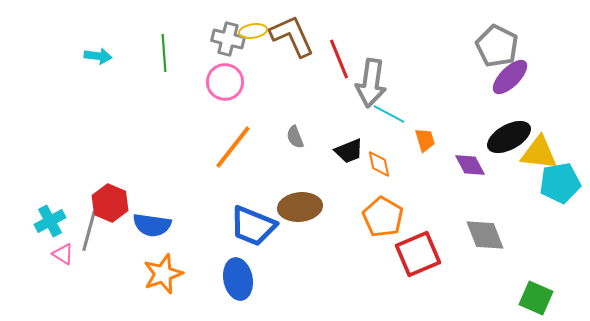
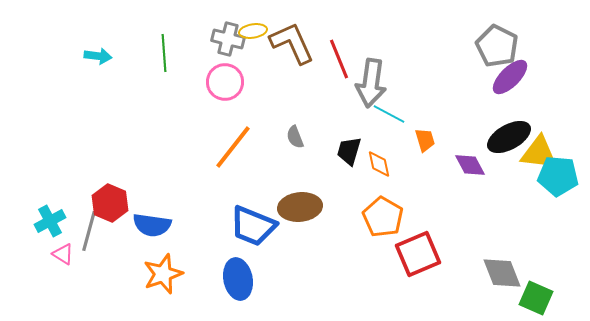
brown L-shape: moved 7 px down
black trapezoid: rotated 128 degrees clockwise
cyan pentagon: moved 2 px left, 7 px up; rotated 15 degrees clockwise
gray diamond: moved 17 px right, 38 px down
